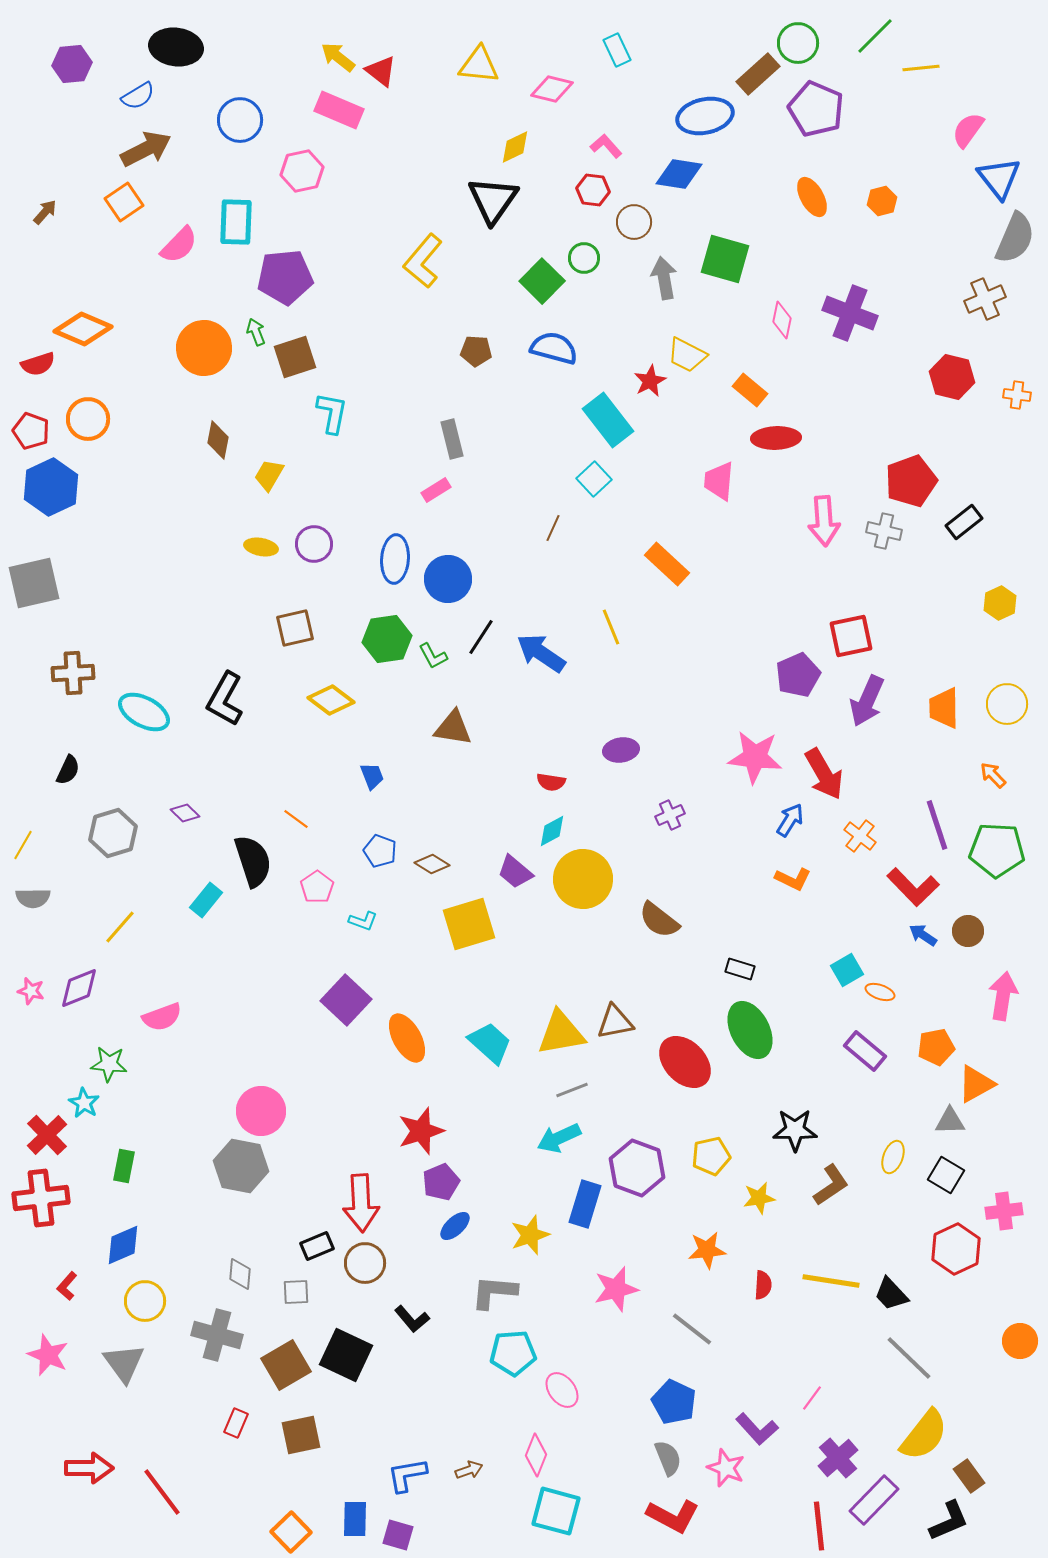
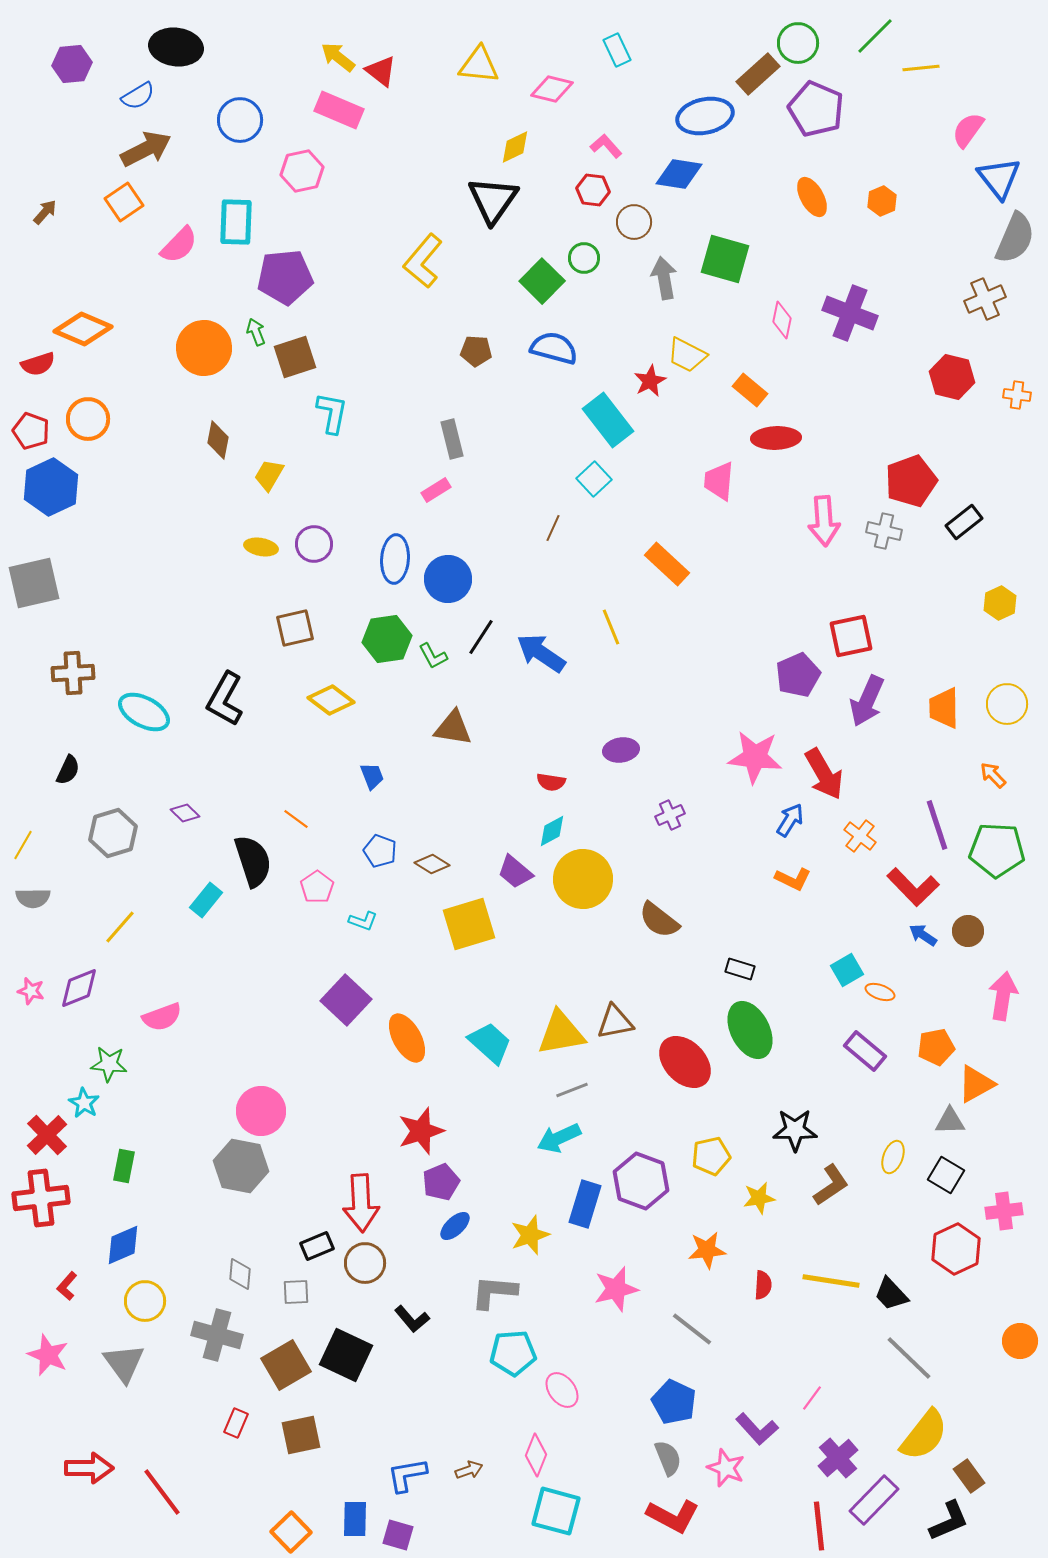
orange hexagon at (882, 201): rotated 8 degrees counterclockwise
purple hexagon at (637, 1168): moved 4 px right, 13 px down
